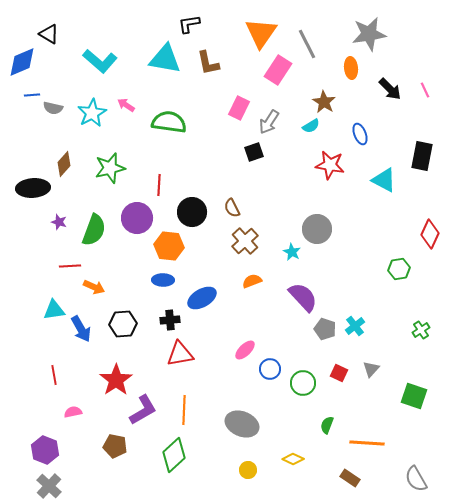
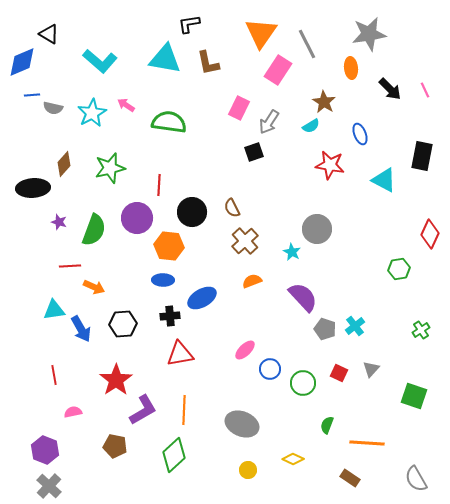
black cross at (170, 320): moved 4 px up
